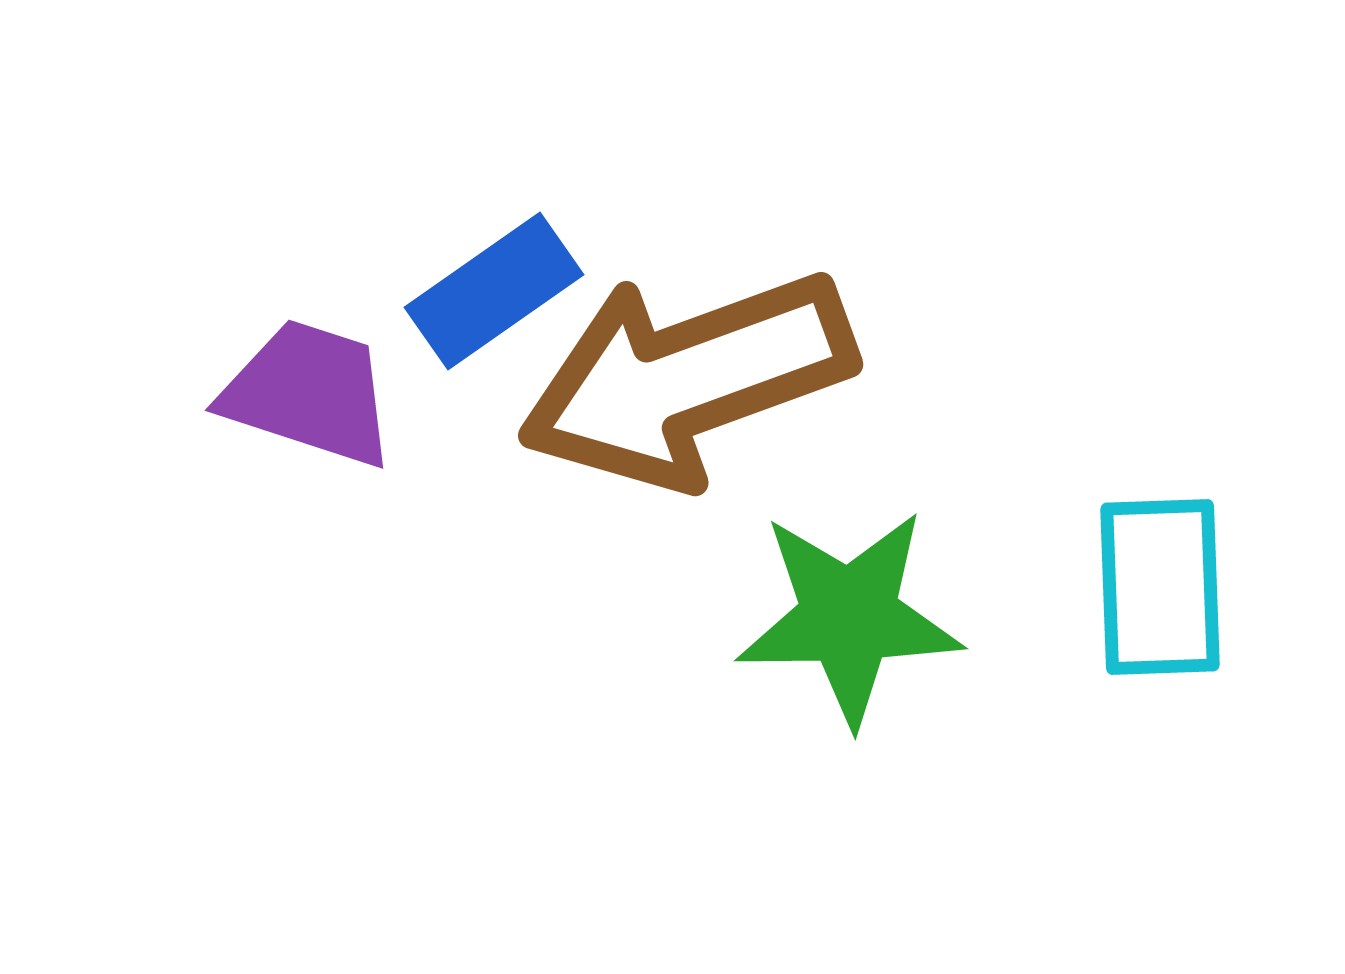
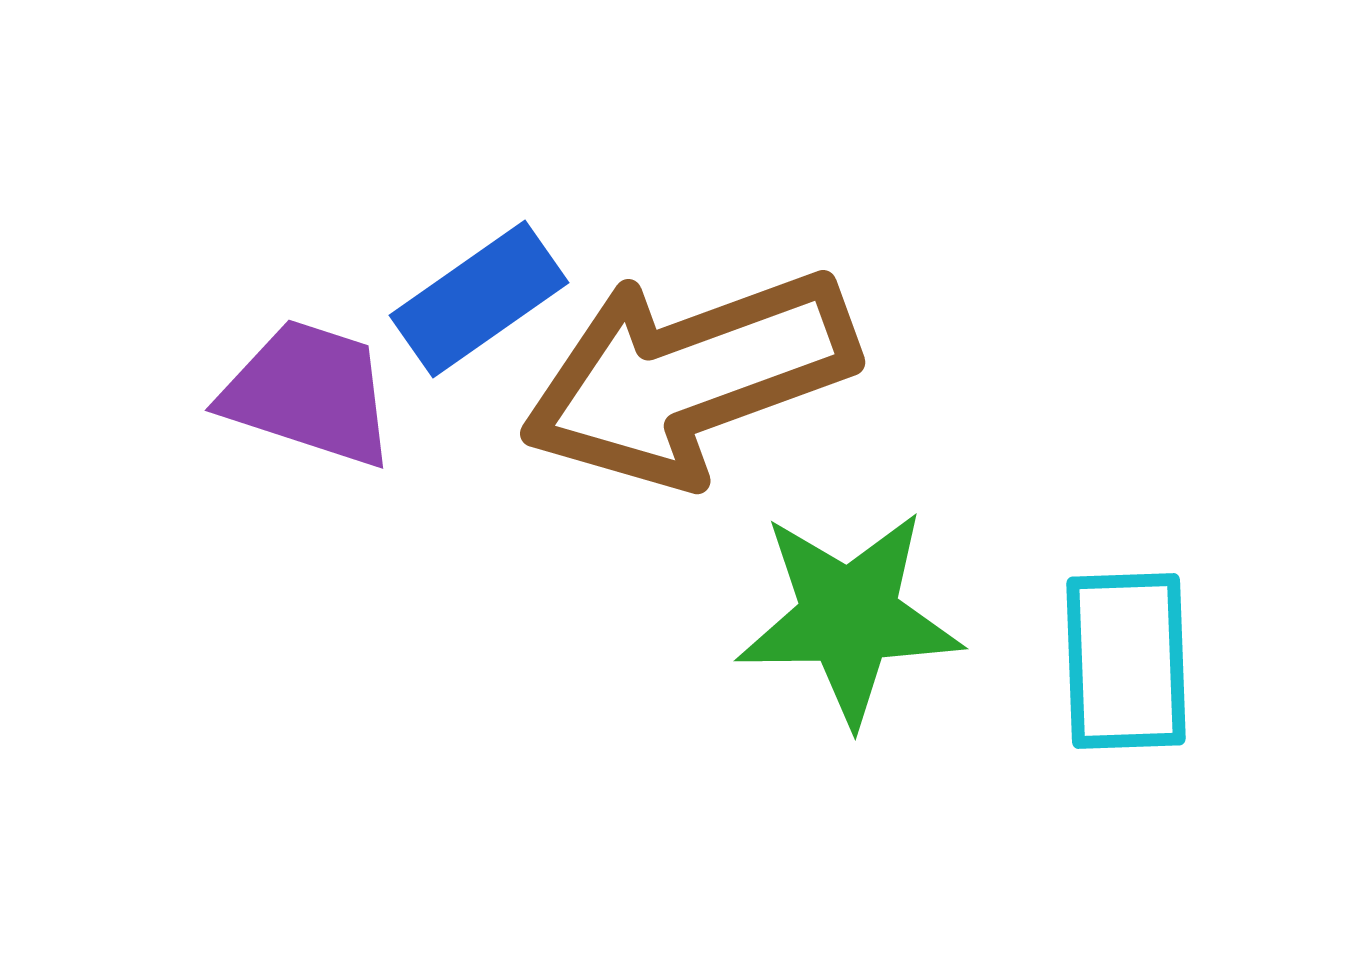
blue rectangle: moved 15 px left, 8 px down
brown arrow: moved 2 px right, 2 px up
cyan rectangle: moved 34 px left, 74 px down
